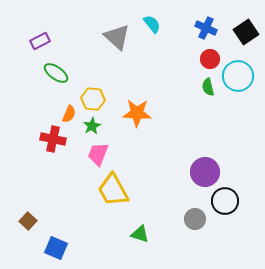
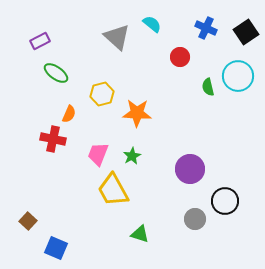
cyan semicircle: rotated 12 degrees counterclockwise
red circle: moved 30 px left, 2 px up
yellow hexagon: moved 9 px right, 5 px up; rotated 20 degrees counterclockwise
green star: moved 40 px right, 30 px down
purple circle: moved 15 px left, 3 px up
